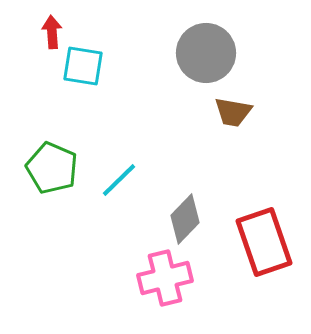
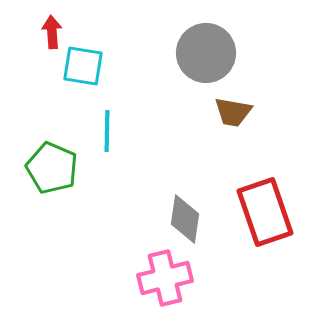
cyan line: moved 12 px left, 49 px up; rotated 45 degrees counterclockwise
gray diamond: rotated 36 degrees counterclockwise
red rectangle: moved 1 px right, 30 px up
